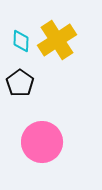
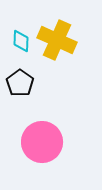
yellow cross: rotated 33 degrees counterclockwise
